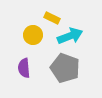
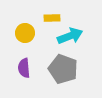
yellow rectangle: rotated 28 degrees counterclockwise
yellow circle: moved 8 px left, 2 px up
gray pentagon: moved 2 px left, 1 px down
